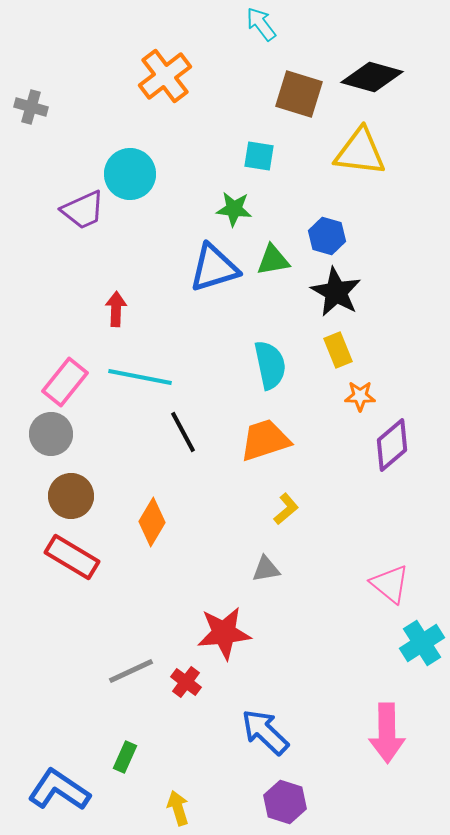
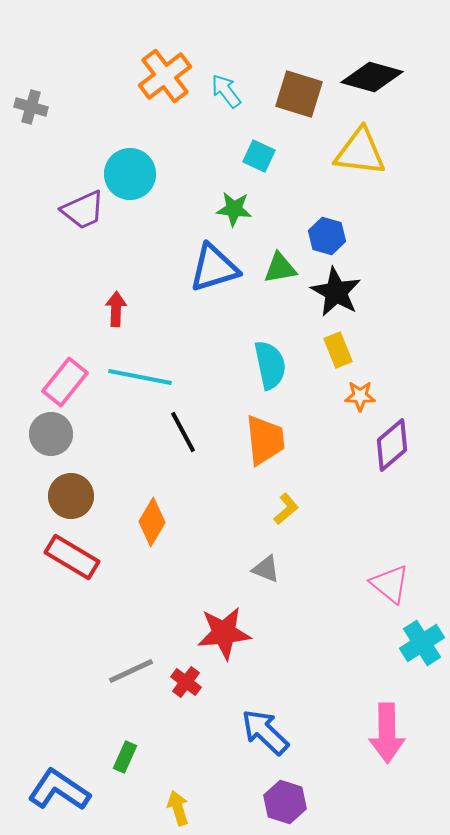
cyan arrow: moved 35 px left, 67 px down
cyan square: rotated 16 degrees clockwise
green triangle: moved 7 px right, 8 px down
orange trapezoid: rotated 102 degrees clockwise
gray triangle: rotated 32 degrees clockwise
